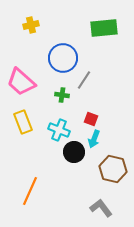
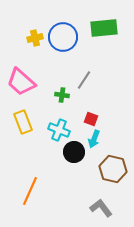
yellow cross: moved 4 px right, 13 px down
blue circle: moved 21 px up
